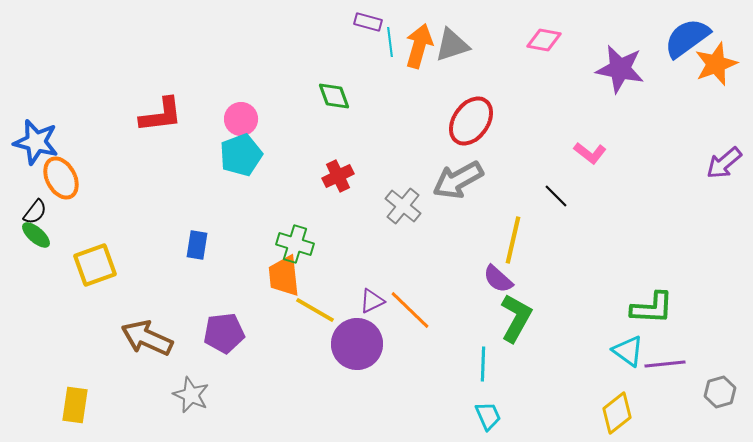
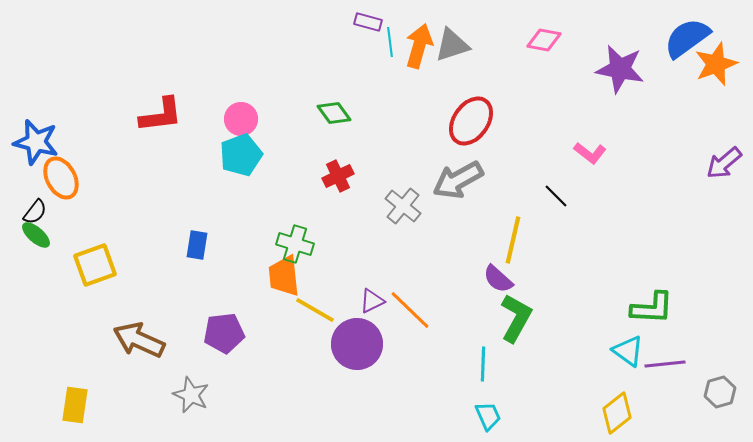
green diamond at (334, 96): moved 17 px down; rotated 16 degrees counterclockwise
brown arrow at (147, 338): moved 8 px left, 2 px down
